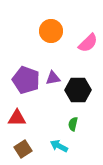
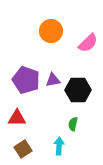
purple triangle: moved 2 px down
cyan arrow: rotated 66 degrees clockwise
